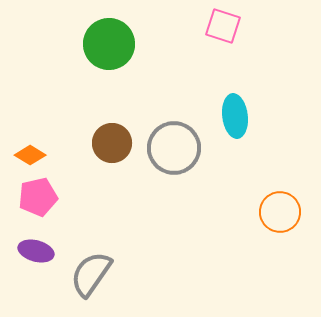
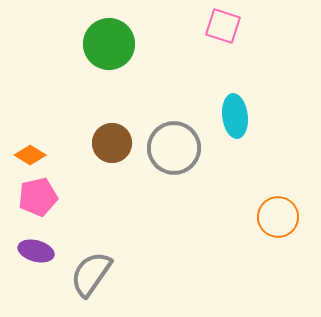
orange circle: moved 2 px left, 5 px down
